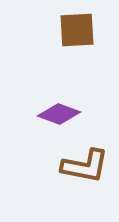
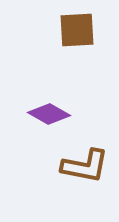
purple diamond: moved 10 px left; rotated 9 degrees clockwise
